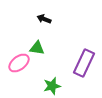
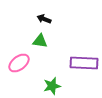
green triangle: moved 3 px right, 7 px up
purple rectangle: rotated 68 degrees clockwise
